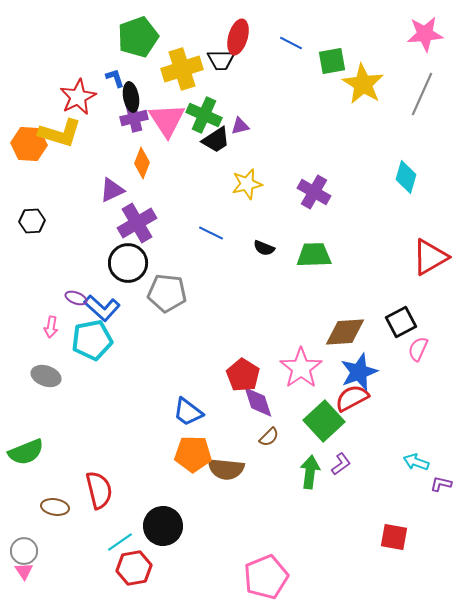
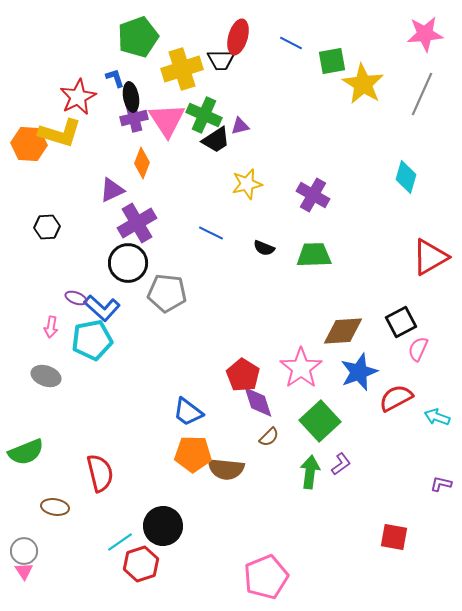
purple cross at (314, 192): moved 1 px left, 3 px down
black hexagon at (32, 221): moved 15 px right, 6 px down
brown diamond at (345, 332): moved 2 px left, 1 px up
red semicircle at (352, 398): moved 44 px right
green square at (324, 421): moved 4 px left
cyan arrow at (416, 462): moved 21 px right, 45 px up
red semicircle at (99, 490): moved 1 px right, 17 px up
red hexagon at (134, 568): moved 7 px right, 4 px up; rotated 8 degrees counterclockwise
